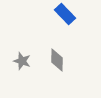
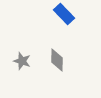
blue rectangle: moved 1 px left
